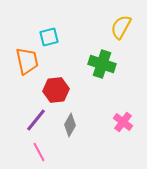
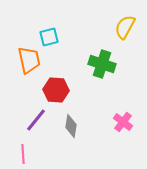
yellow semicircle: moved 4 px right
orange trapezoid: moved 2 px right, 1 px up
red hexagon: rotated 10 degrees clockwise
gray diamond: moved 1 px right, 1 px down; rotated 20 degrees counterclockwise
pink line: moved 16 px left, 2 px down; rotated 24 degrees clockwise
